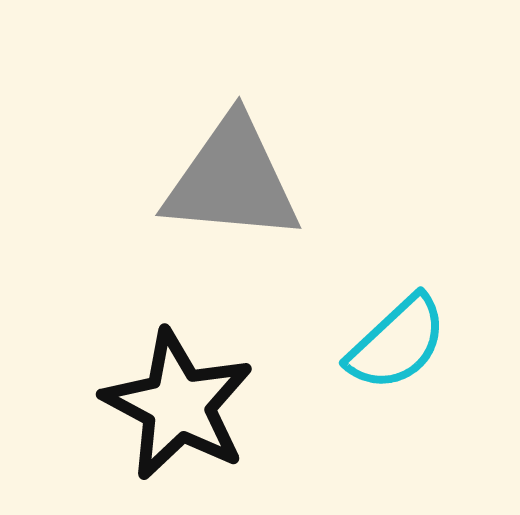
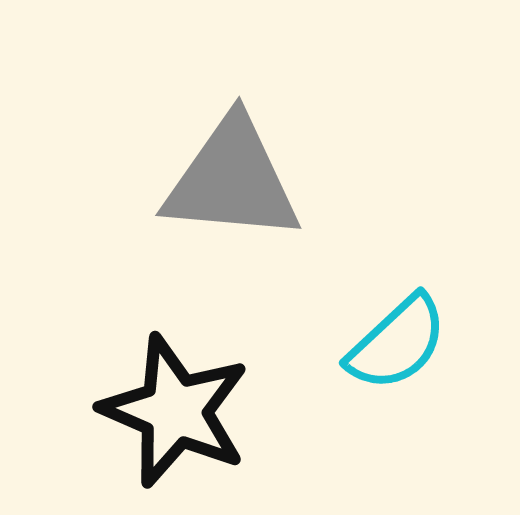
black star: moved 3 px left, 6 px down; rotated 5 degrees counterclockwise
